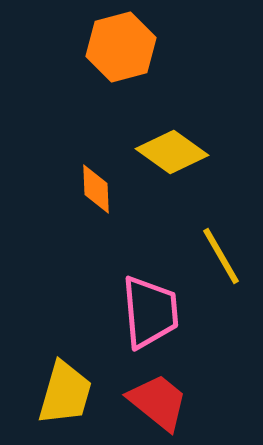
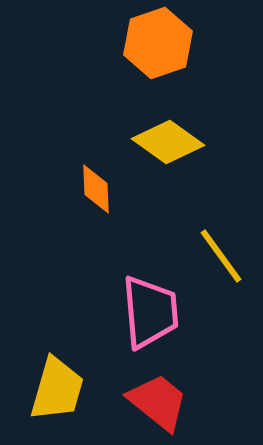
orange hexagon: moved 37 px right, 4 px up; rotated 4 degrees counterclockwise
yellow diamond: moved 4 px left, 10 px up
yellow line: rotated 6 degrees counterclockwise
yellow trapezoid: moved 8 px left, 4 px up
